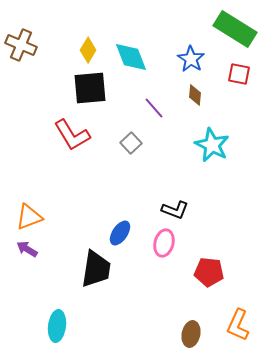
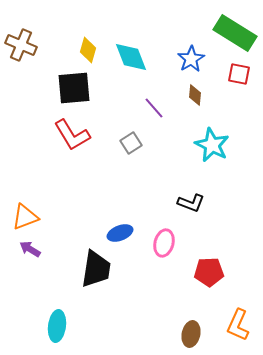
green rectangle: moved 4 px down
yellow diamond: rotated 15 degrees counterclockwise
blue star: rotated 8 degrees clockwise
black square: moved 16 px left
gray square: rotated 10 degrees clockwise
black L-shape: moved 16 px right, 7 px up
orange triangle: moved 4 px left
blue ellipse: rotated 35 degrees clockwise
purple arrow: moved 3 px right
red pentagon: rotated 8 degrees counterclockwise
